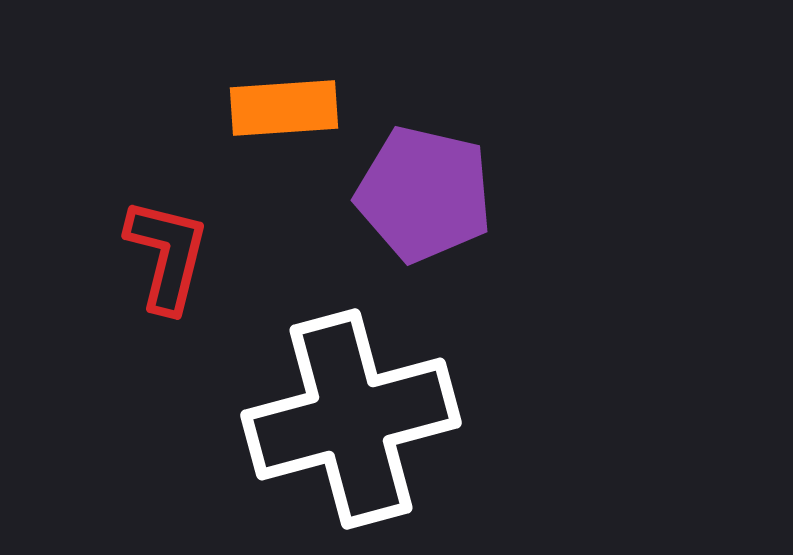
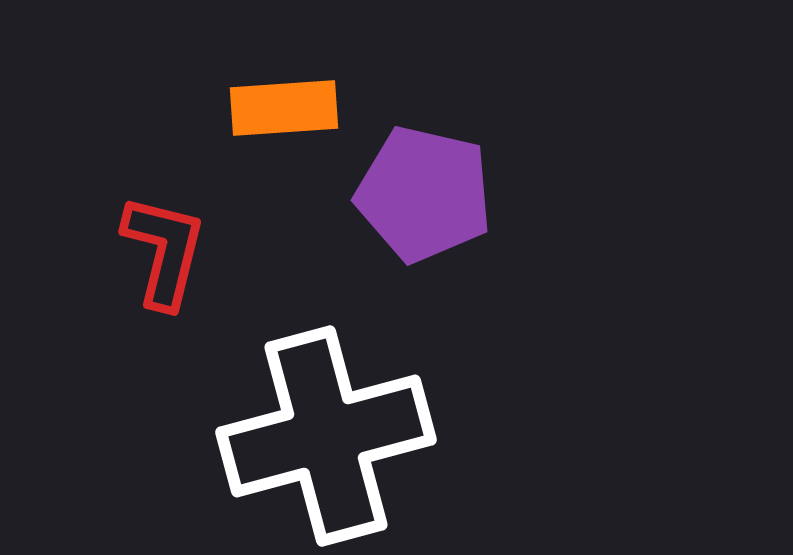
red L-shape: moved 3 px left, 4 px up
white cross: moved 25 px left, 17 px down
